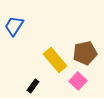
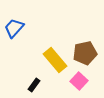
blue trapezoid: moved 2 px down; rotated 10 degrees clockwise
pink square: moved 1 px right
black rectangle: moved 1 px right, 1 px up
